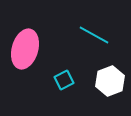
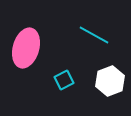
pink ellipse: moved 1 px right, 1 px up
